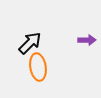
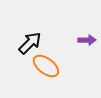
orange ellipse: moved 8 px right, 1 px up; rotated 44 degrees counterclockwise
